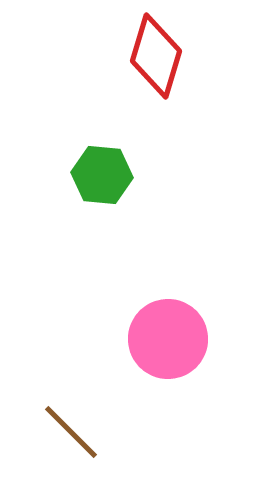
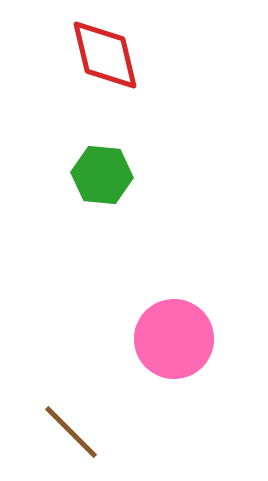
red diamond: moved 51 px left, 1 px up; rotated 30 degrees counterclockwise
pink circle: moved 6 px right
